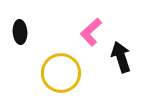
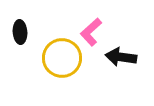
black arrow: rotated 64 degrees counterclockwise
yellow circle: moved 1 px right, 15 px up
